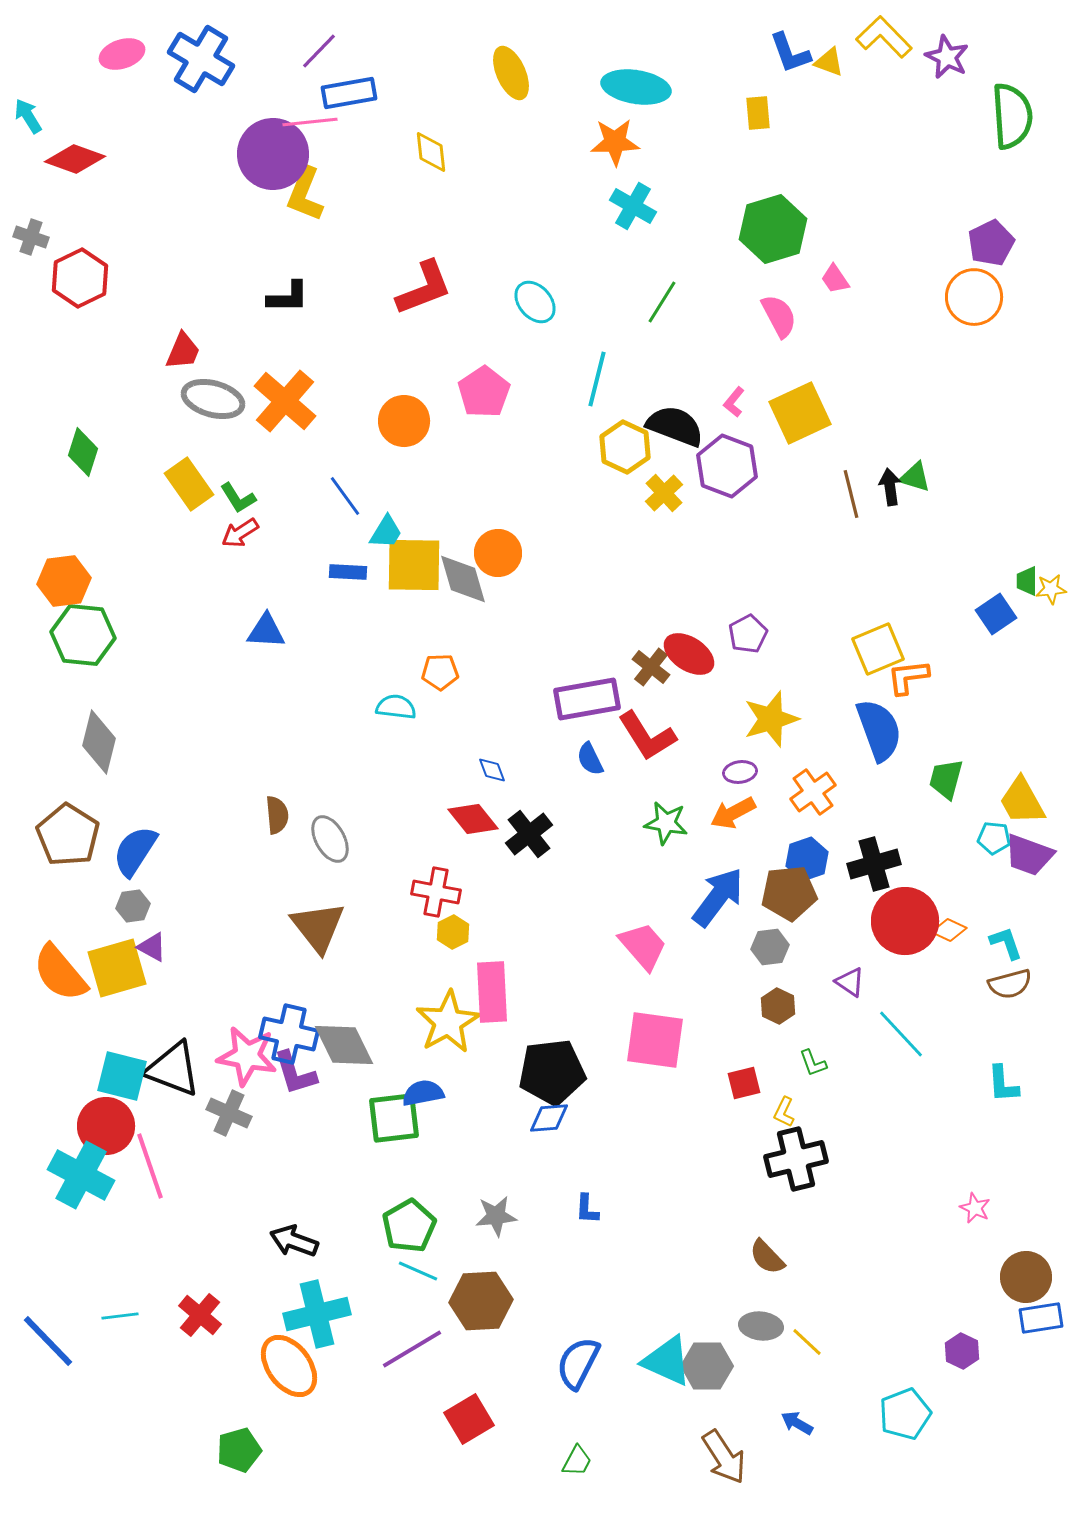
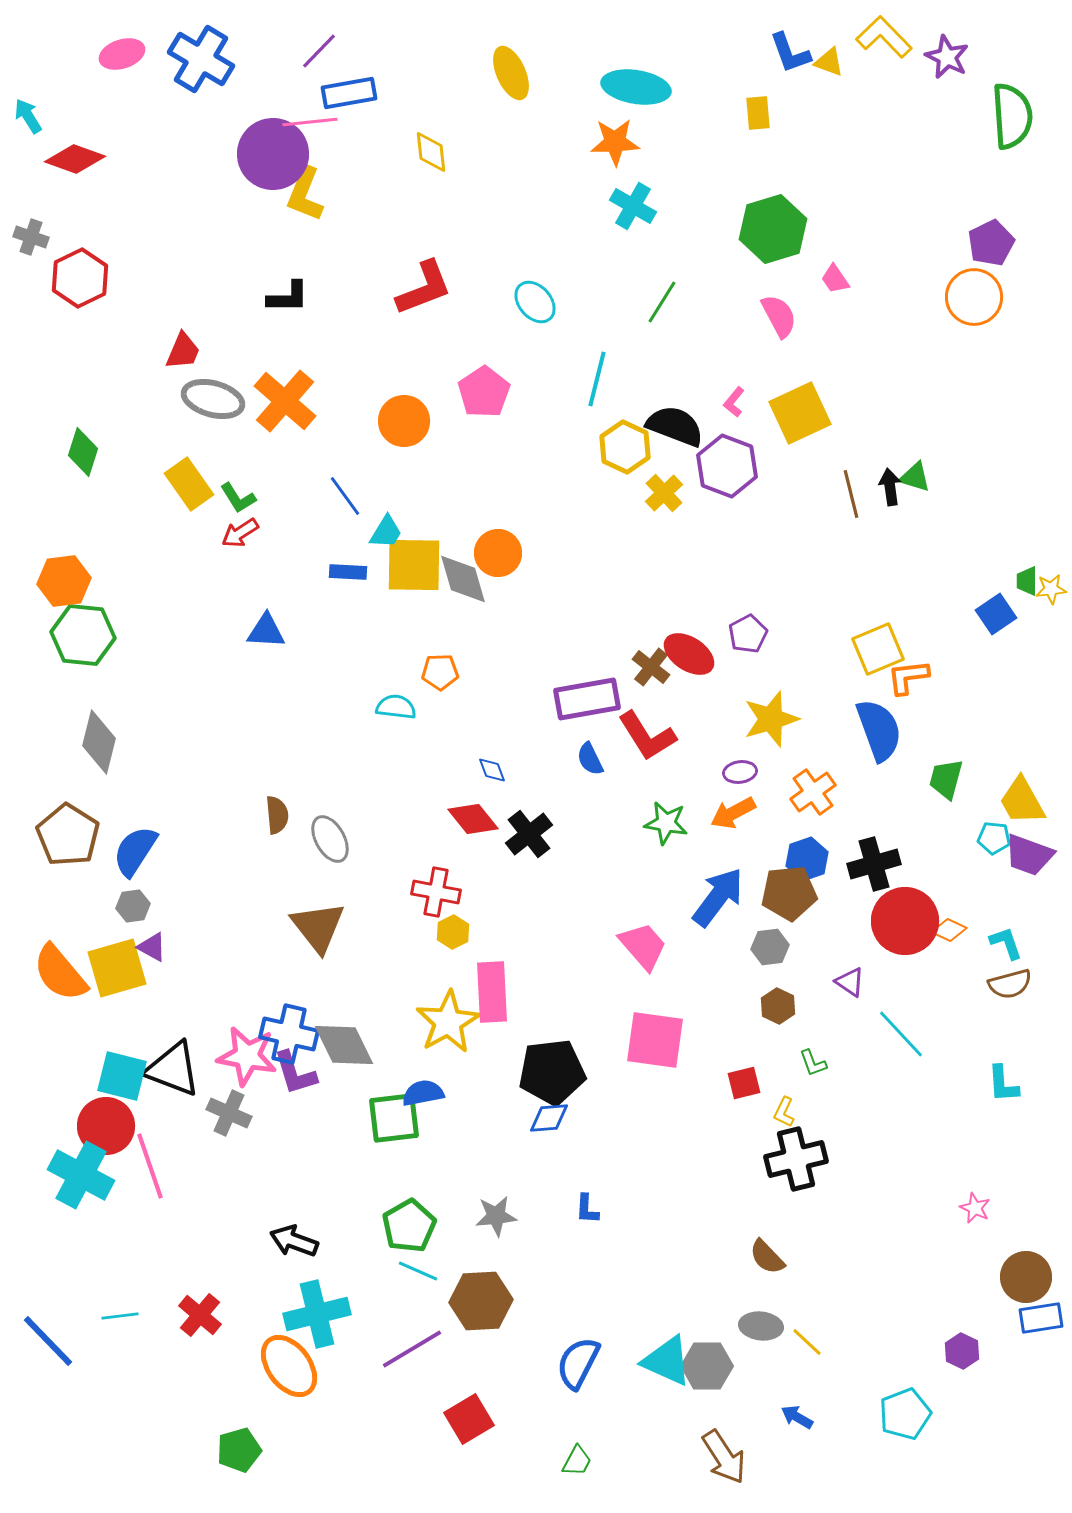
blue arrow at (797, 1423): moved 6 px up
